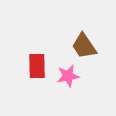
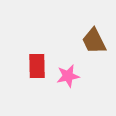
brown trapezoid: moved 10 px right, 5 px up; rotated 8 degrees clockwise
